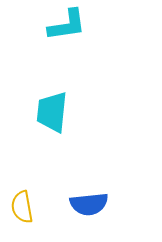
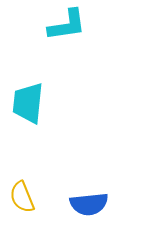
cyan trapezoid: moved 24 px left, 9 px up
yellow semicircle: moved 10 px up; rotated 12 degrees counterclockwise
